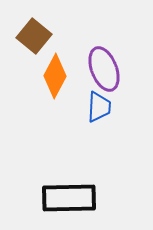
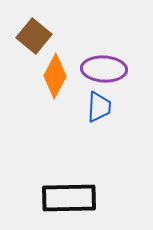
purple ellipse: rotated 66 degrees counterclockwise
